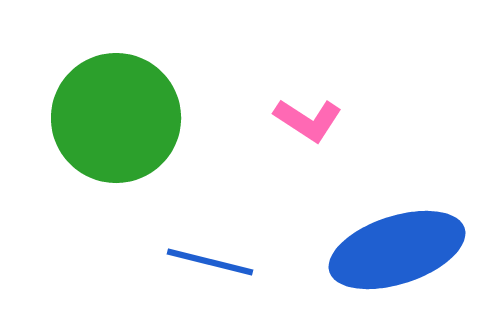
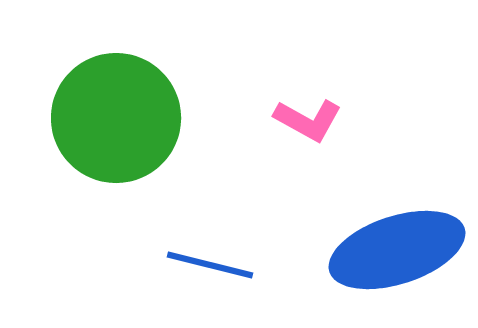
pink L-shape: rotated 4 degrees counterclockwise
blue line: moved 3 px down
